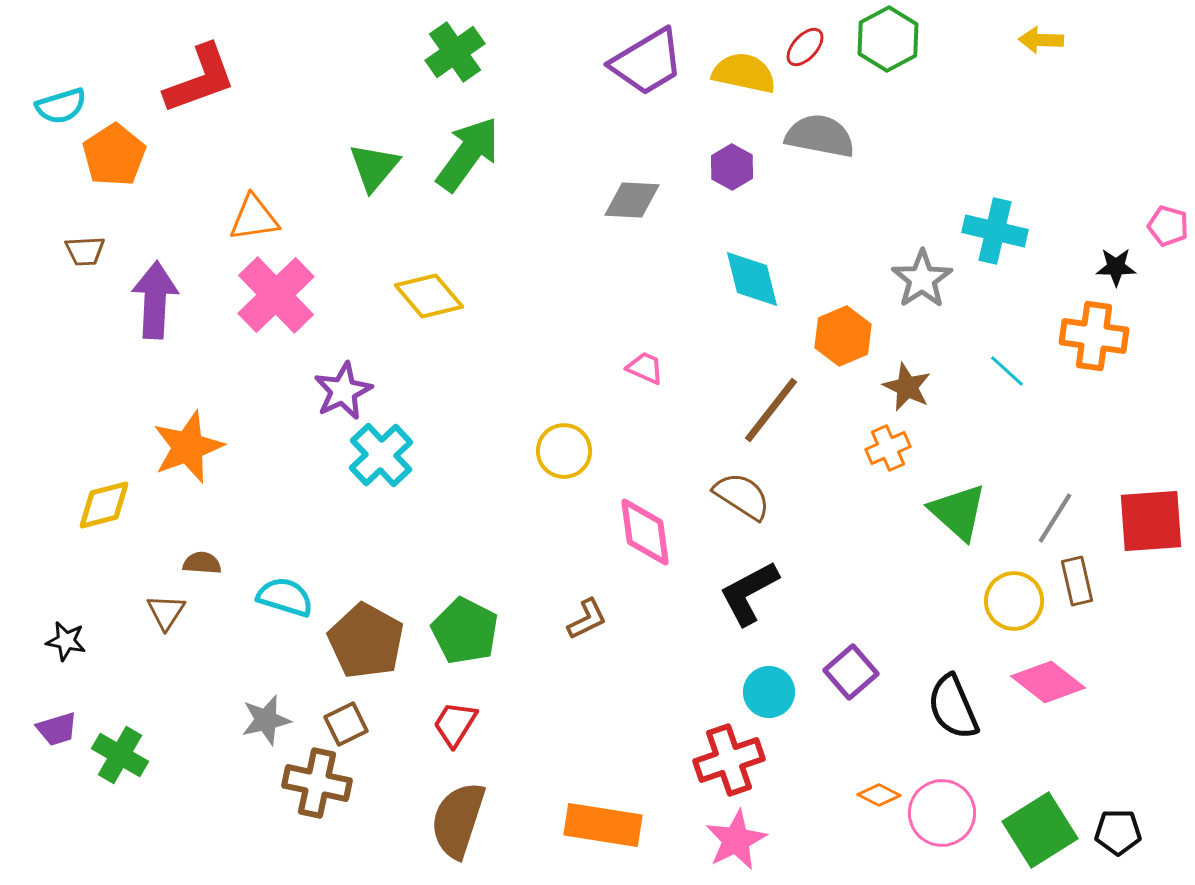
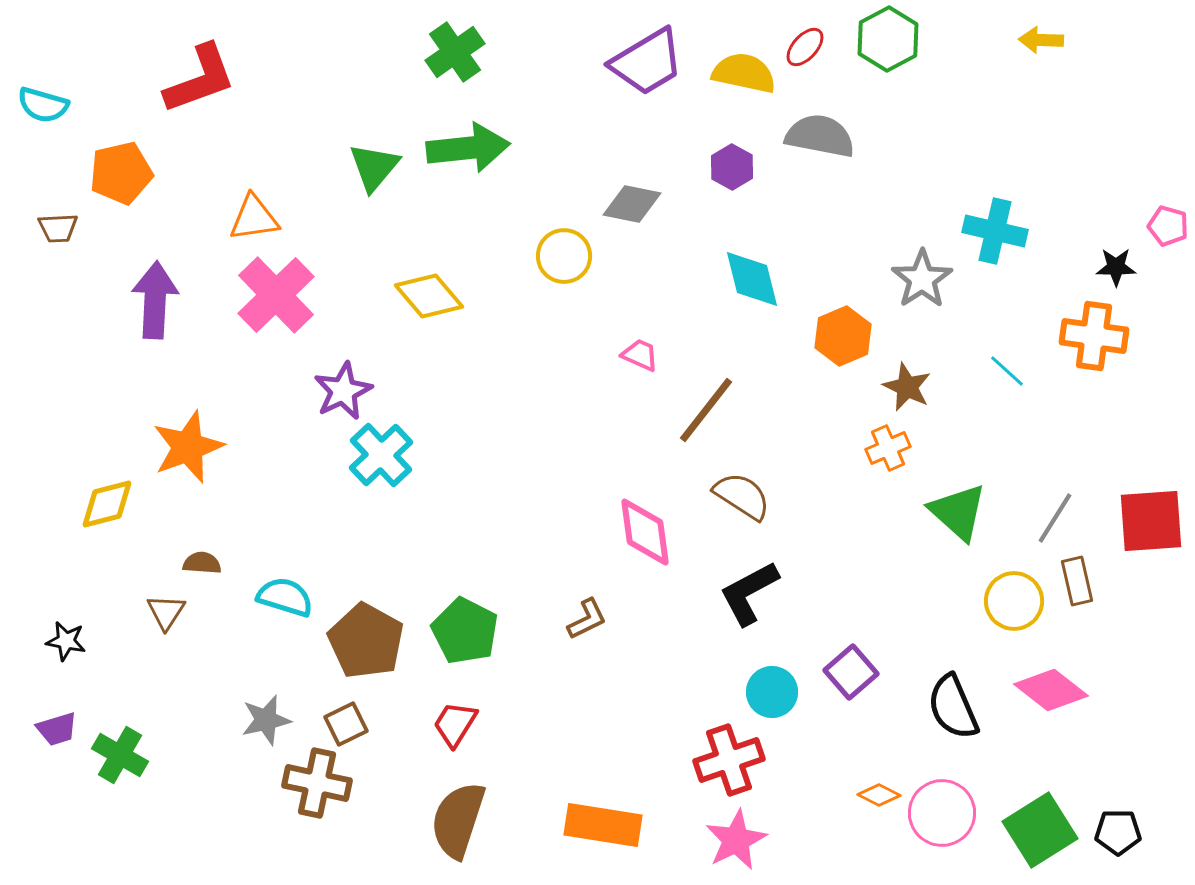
cyan semicircle at (61, 106): moved 18 px left, 1 px up; rotated 33 degrees clockwise
green arrow at (468, 154): moved 6 px up; rotated 48 degrees clockwise
orange pentagon at (114, 155): moved 7 px right, 18 px down; rotated 20 degrees clockwise
gray diamond at (632, 200): moved 4 px down; rotated 8 degrees clockwise
brown trapezoid at (85, 251): moved 27 px left, 23 px up
pink trapezoid at (645, 368): moved 5 px left, 13 px up
brown line at (771, 410): moved 65 px left
yellow circle at (564, 451): moved 195 px up
yellow diamond at (104, 505): moved 3 px right, 1 px up
pink diamond at (1048, 682): moved 3 px right, 8 px down
cyan circle at (769, 692): moved 3 px right
